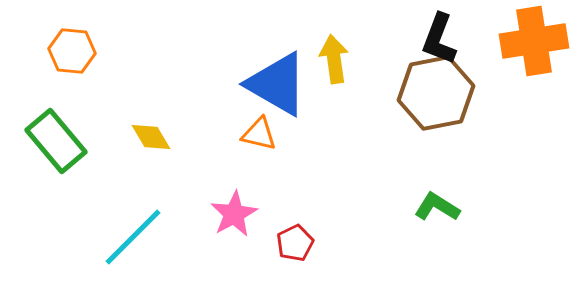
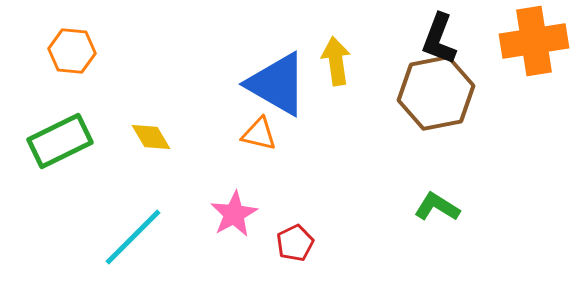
yellow arrow: moved 2 px right, 2 px down
green rectangle: moved 4 px right; rotated 76 degrees counterclockwise
